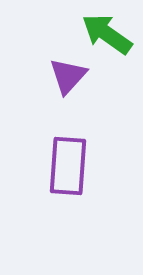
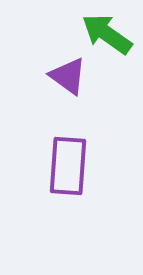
purple triangle: rotated 36 degrees counterclockwise
